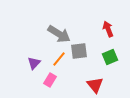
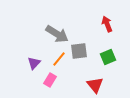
red arrow: moved 1 px left, 5 px up
gray arrow: moved 2 px left
green square: moved 2 px left
